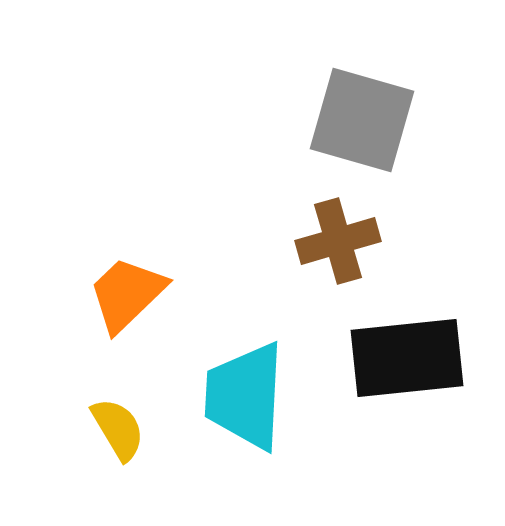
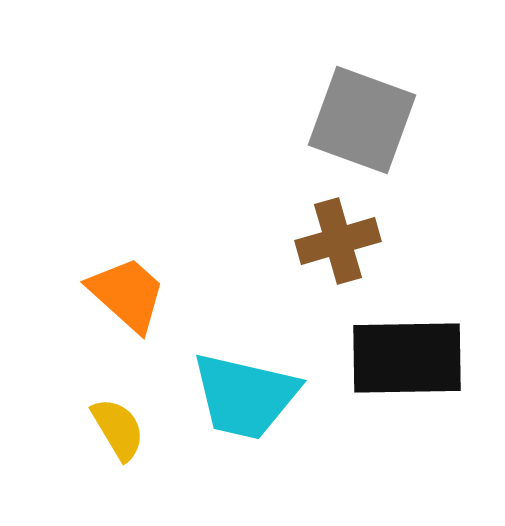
gray square: rotated 4 degrees clockwise
orange trapezoid: rotated 86 degrees clockwise
black rectangle: rotated 5 degrees clockwise
cyan trapezoid: rotated 80 degrees counterclockwise
